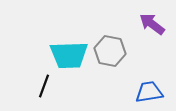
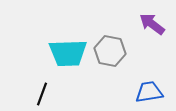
cyan trapezoid: moved 1 px left, 2 px up
black line: moved 2 px left, 8 px down
